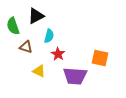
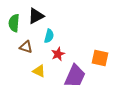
green semicircle: moved 1 px right, 3 px up; rotated 24 degrees clockwise
red star: rotated 16 degrees clockwise
purple trapezoid: rotated 70 degrees counterclockwise
